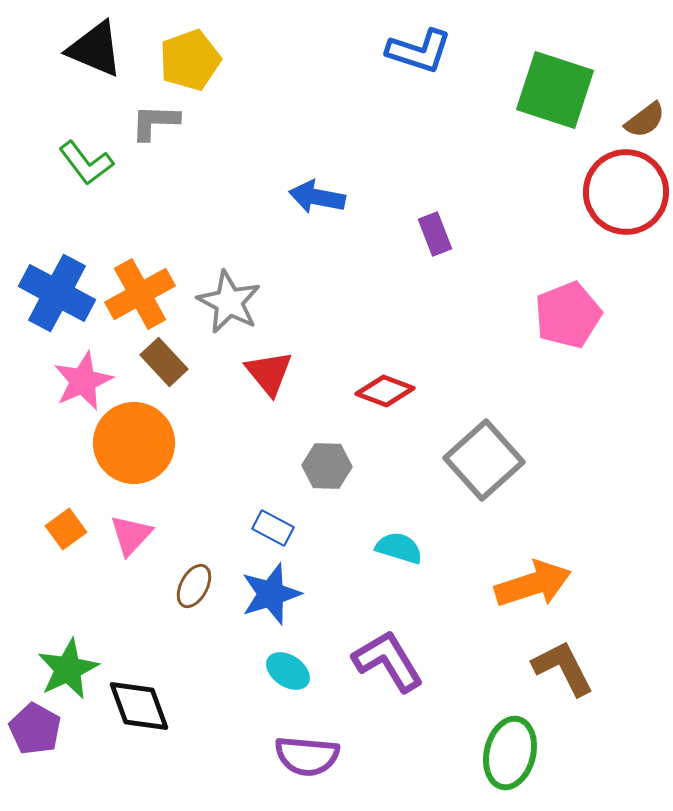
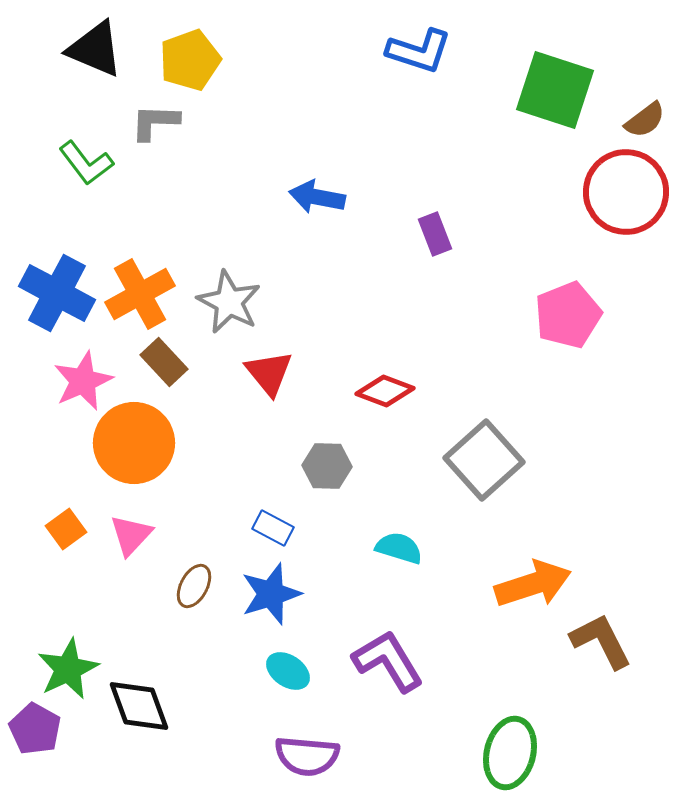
brown L-shape: moved 38 px right, 27 px up
